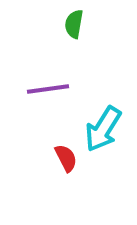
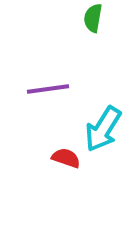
green semicircle: moved 19 px right, 6 px up
red semicircle: rotated 44 degrees counterclockwise
